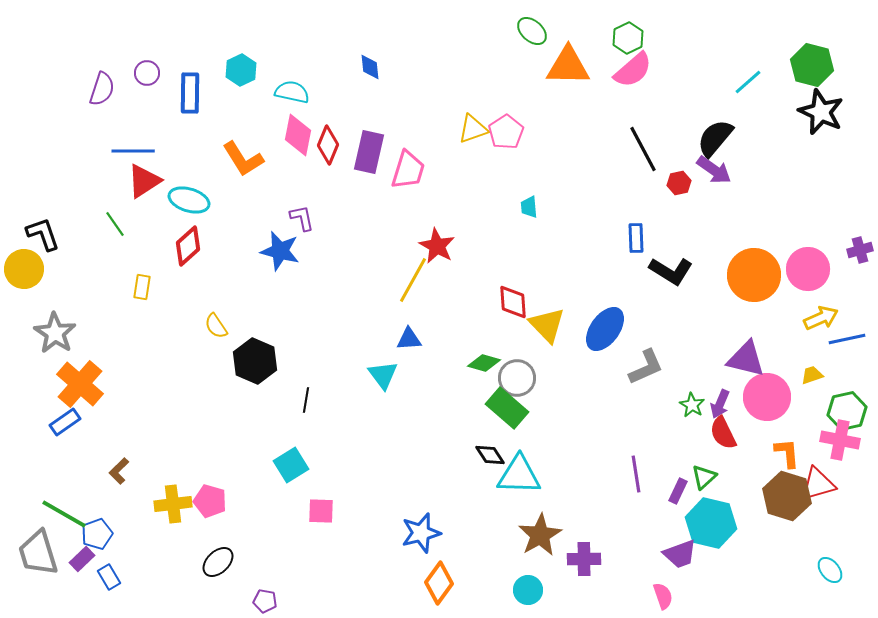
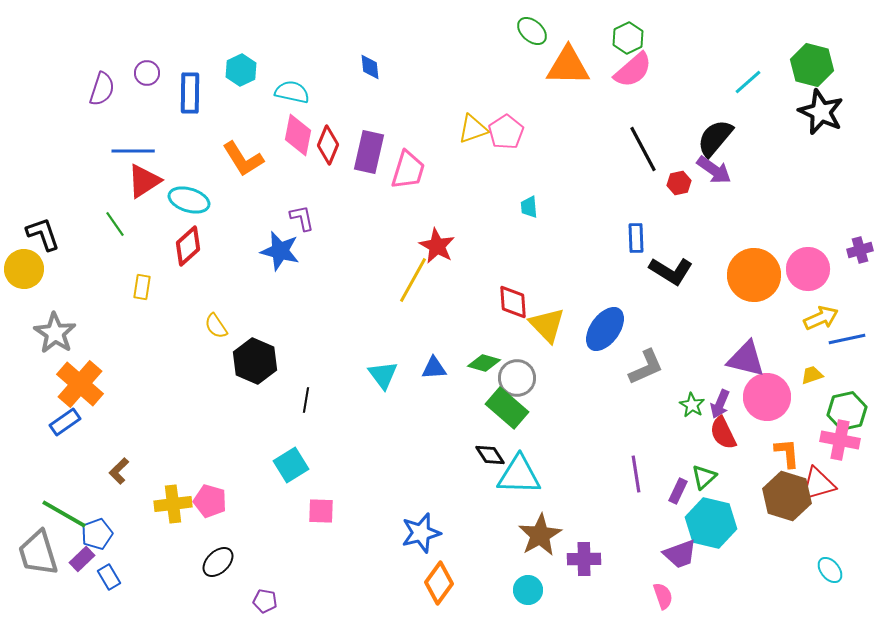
blue triangle at (409, 339): moved 25 px right, 29 px down
